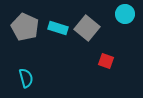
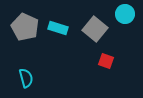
gray square: moved 8 px right, 1 px down
